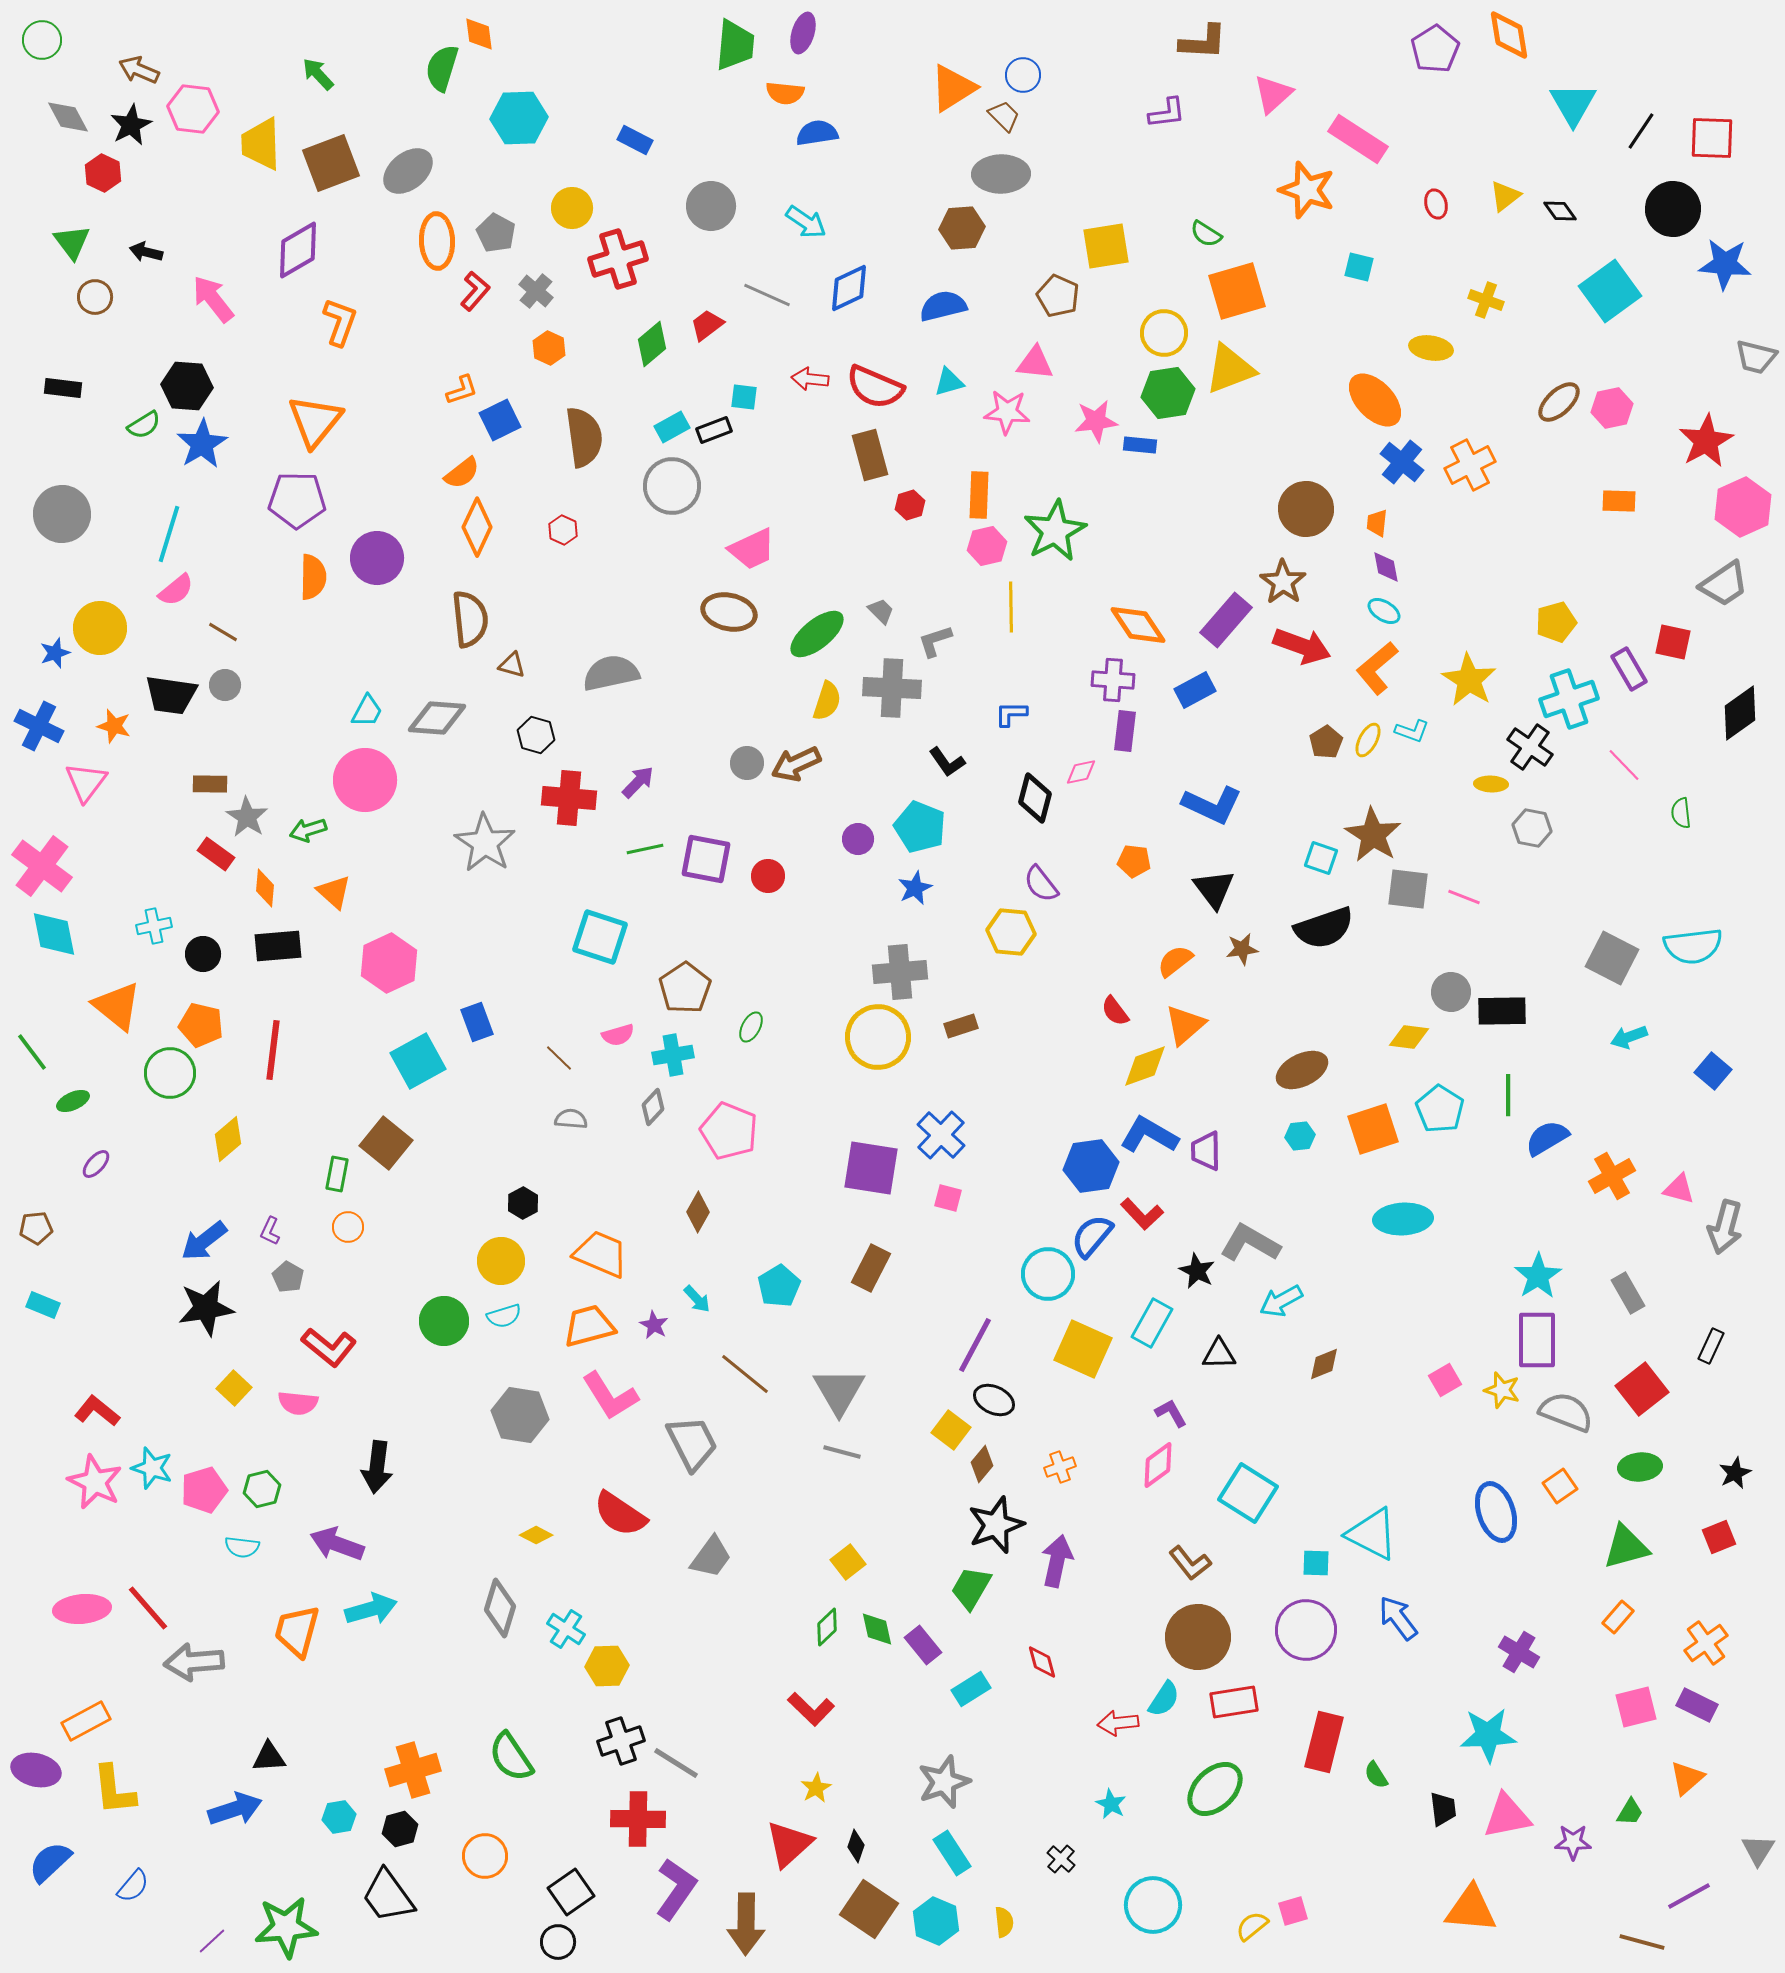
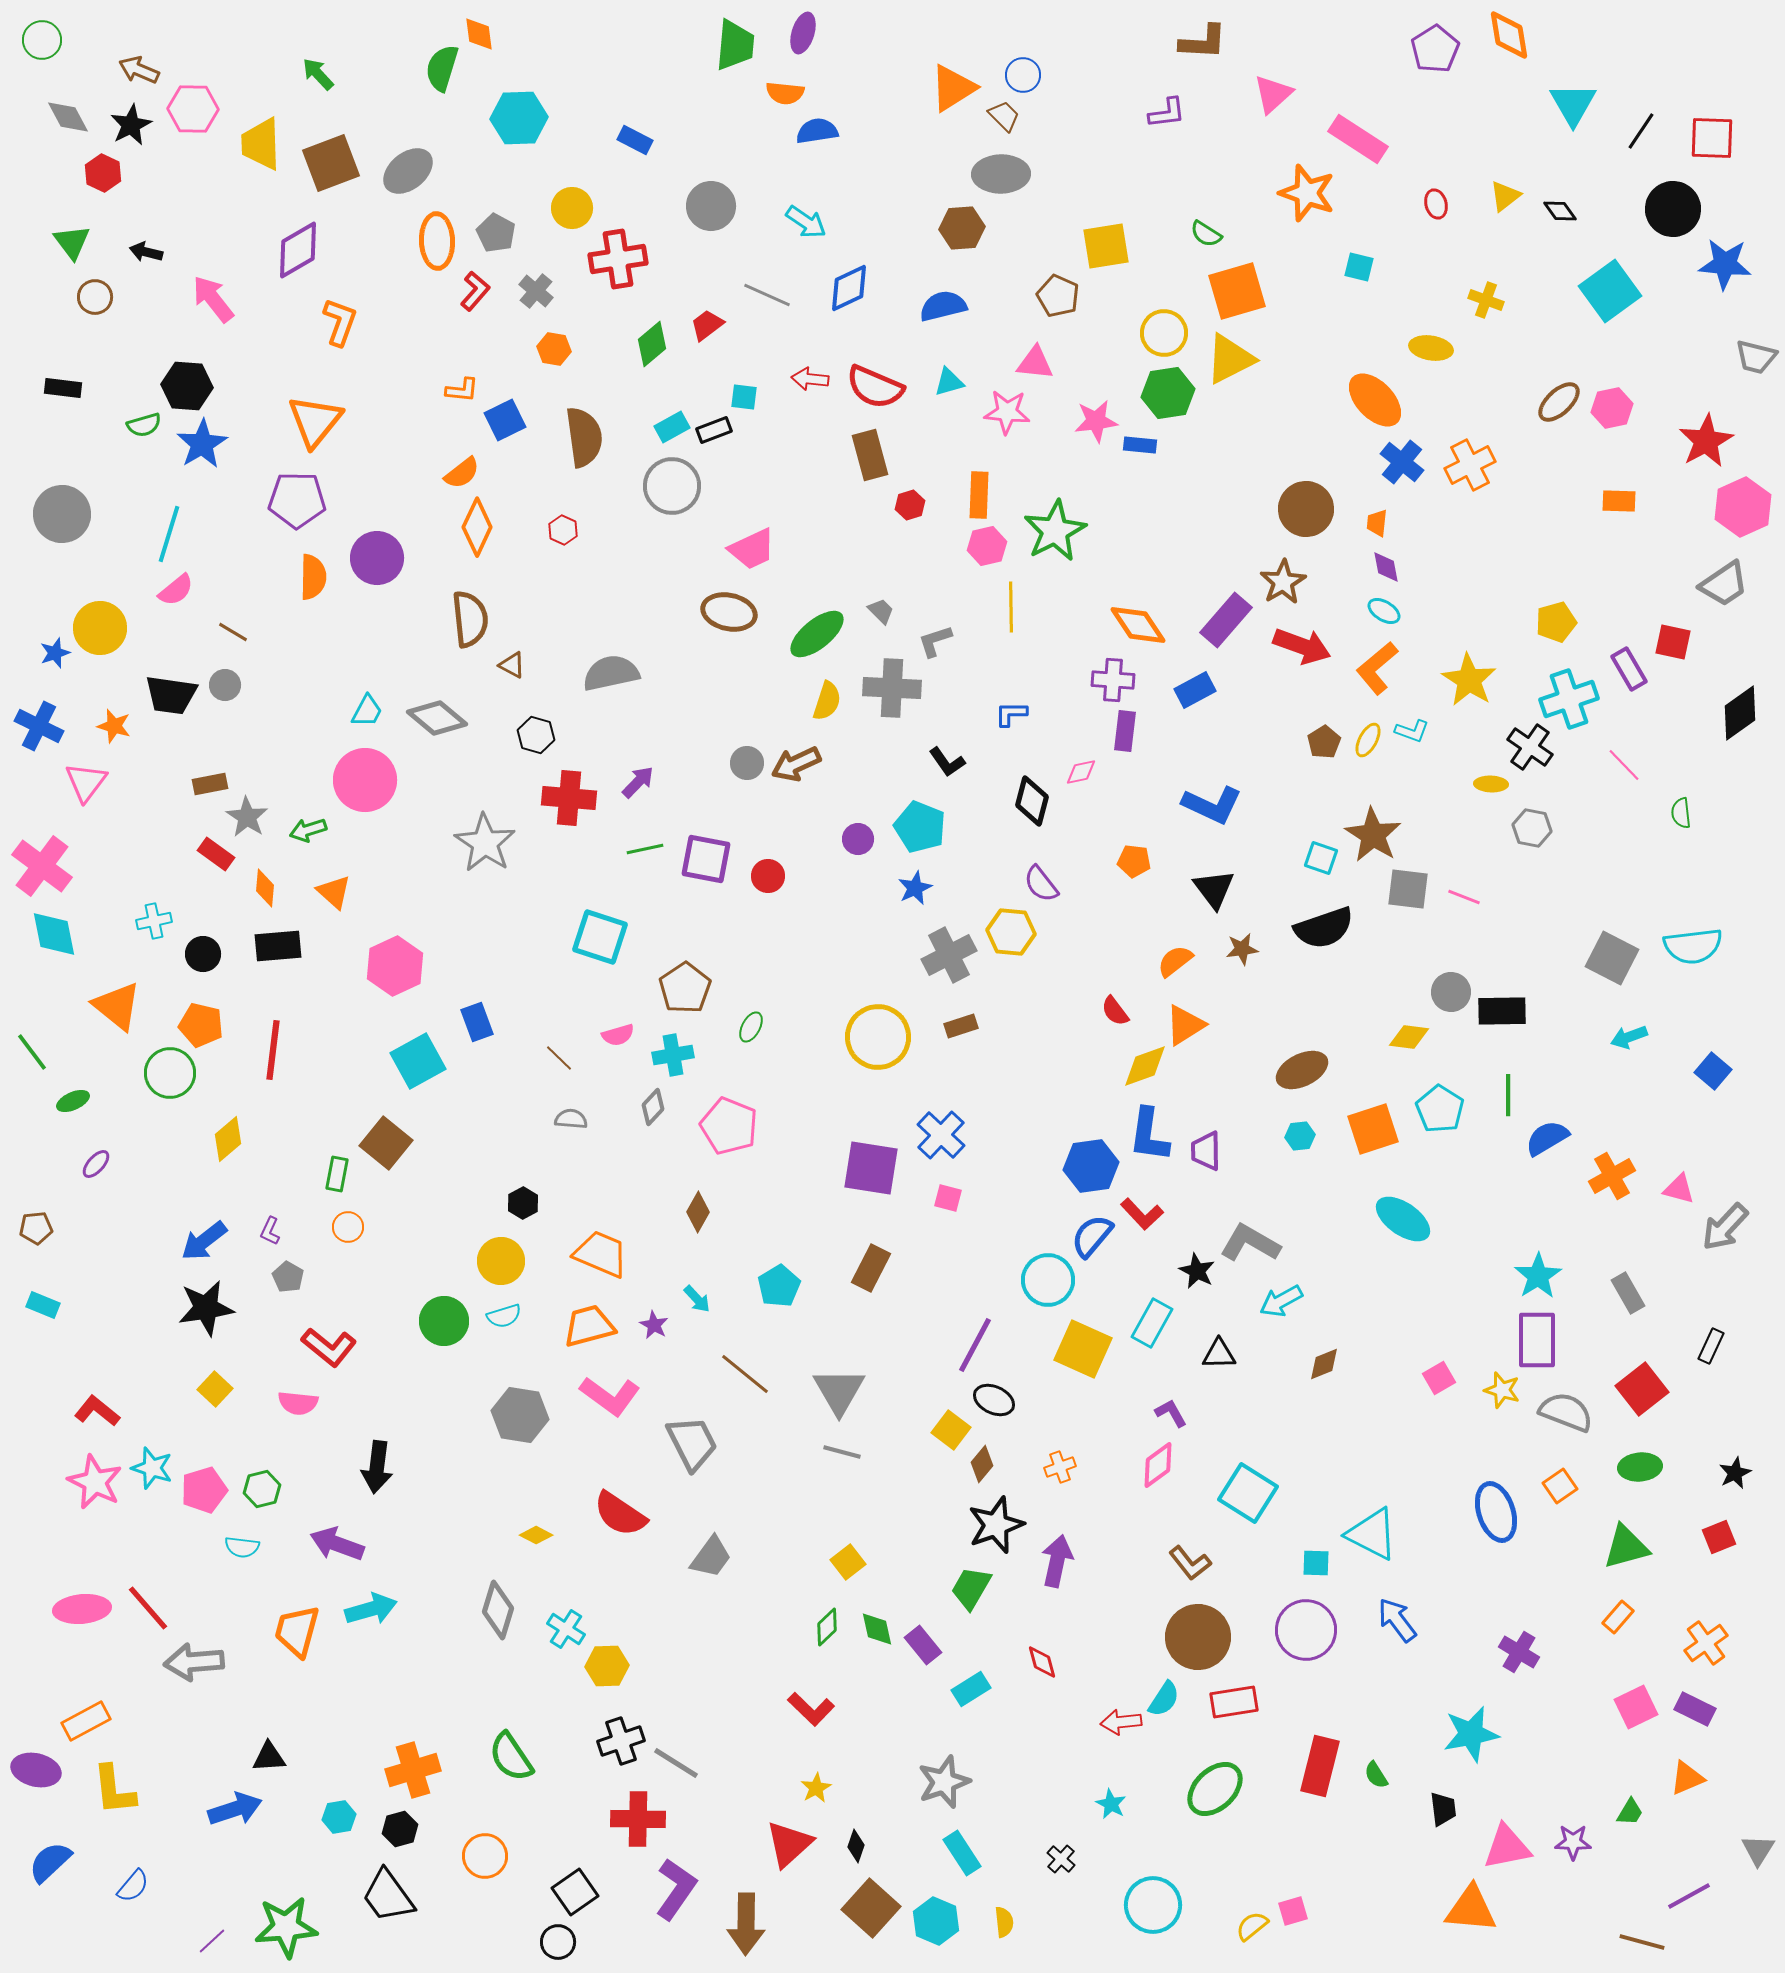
pink hexagon at (193, 109): rotated 6 degrees counterclockwise
blue semicircle at (817, 133): moved 2 px up
orange star at (1307, 190): moved 3 px down
red cross at (618, 259): rotated 8 degrees clockwise
orange hexagon at (549, 348): moved 5 px right, 1 px down; rotated 16 degrees counterclockwise
yellow triangle at (1230, 369): moved 10 px up; rotated 6 degrees counterclockwise
orange L-shape at (462, 390): rotated 24 degrees clockwise
blue square at (500, 420): moved 5 px right
green semicircle at (144, 425): rotated 16 degrees clockwise
brown star at (1283, 582): rotated 6 degrees clockwise
brown line at (223, 632): moved 10 px right
brown triangle at (512, 665): rotated 12 degrees clockwise
gray diamond at (437, 718): rotated 36 degrees clockwise
brown pentagon at (1326, 742): moved 2 px left
brown rectangle at (210, 784): rotated 12 degrees counterclockwise
black diamond at (1035, 798): moved 3 px left, 3 px down
cyan cross at (154, 926): moved 5 px up
pink hexagon at (389, 963): moved 6 px right, 3 px down
gray cross at (900, 972): moved 49 px right, 17 px up; rotated 22 degrees counterclockwise
orange triangle at (1185, 1025): rotated 9 degrees clockwise
pink pentagon at (729, 1131): moved 5 px up
blue L-shape at (1149, 1135): rotated 112 degrees counterclockwise
cyan ellipse at (1403, 1219): rotated 38 degrees clockwise
gray arrow at (1725, 1227): rotated 28 degrees clockwise
cyan circle at (1048, 1274): moved 6 px down
pink square at (1445, 1380): moved 6 px left, 2 px up
yellow square at (234, 1388): moved 19 px left, 1 px down
pink L-shape at (610, 1396): rotated 22 degrees counterclockwise
gray diamond at (500, 1608): moved 2 px left, 2 px down
blue arrow at (1398, 1618): moved 1 px left, 2 px down
purple rectangle at (1697, 1705): moved 2 px left, 4 px down
pink square at (1636, 1707): rotated 12 degrees counterclockwise
red arrow at (1118, 1723): moved 3 px right, 1 px up
cyan star at (1488, 1735): moved 17 px left, 1 px up; rotated 8 degrees counterclockwise
red rectangle at (1324, 1742): moved 4 px left, 24 px down
orange triangle at (1687, 1778): rotated 18 degrees clockwise
pink triangle at (1507, 1816): moved 31 px down
cyan rectangle at (952, 1853): moved 10 px right
black square at (571, 1892): moved 4 px right
brown square at (869, 1909): moved 2 px right, 1 px up; rotated 8 degrees clockwise
